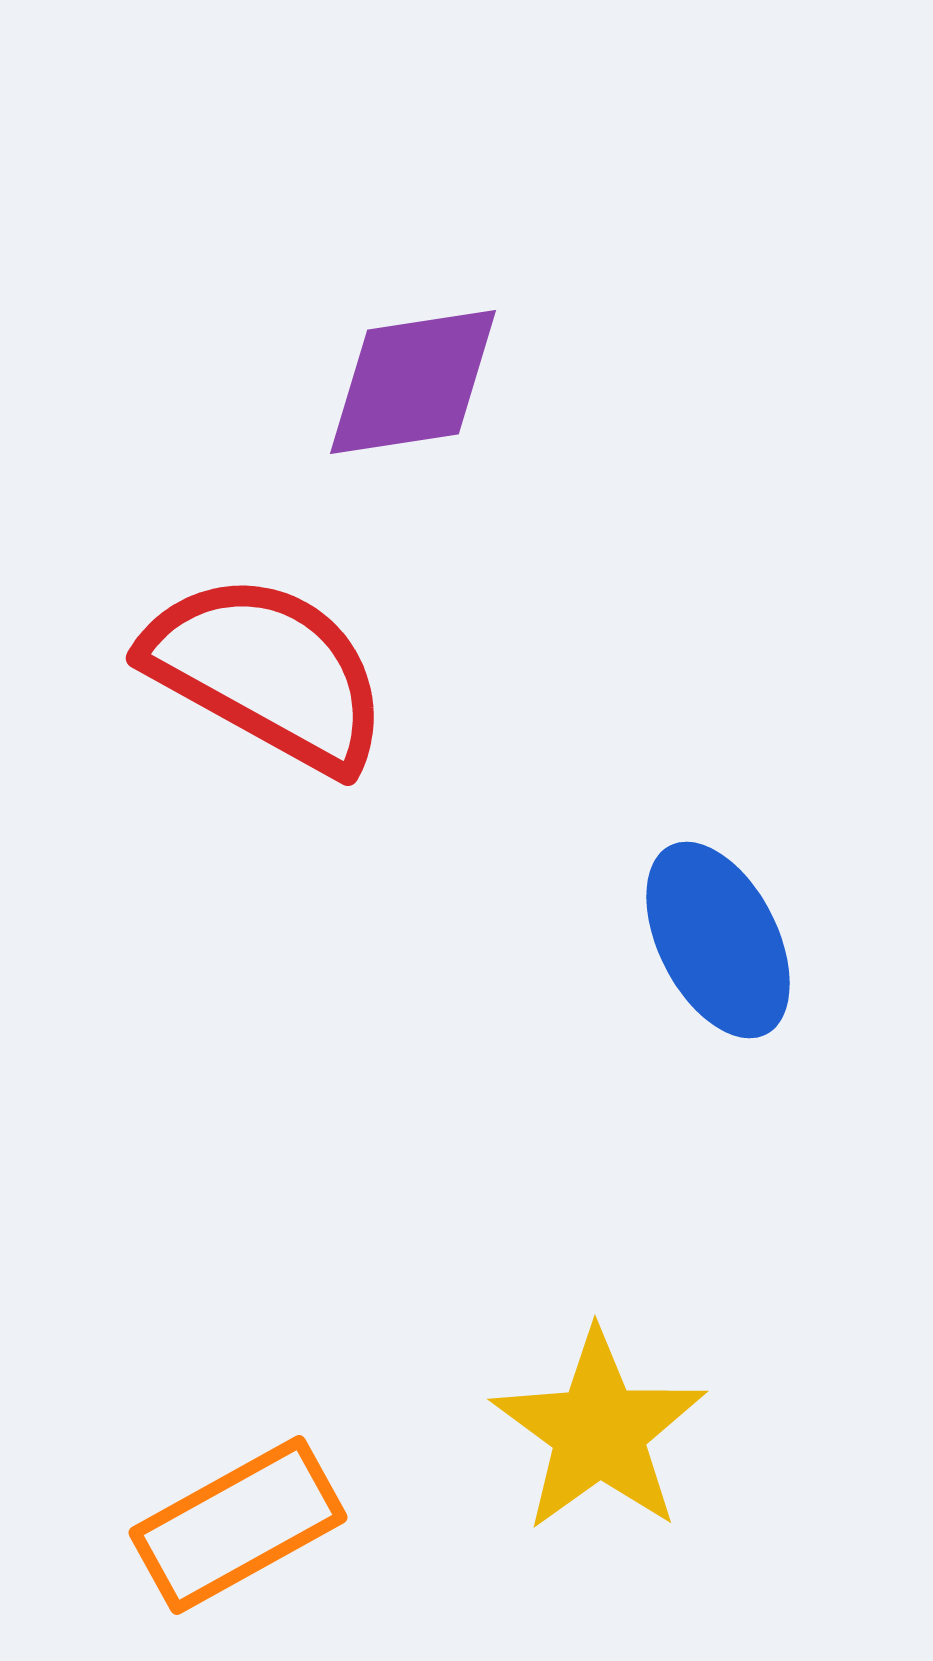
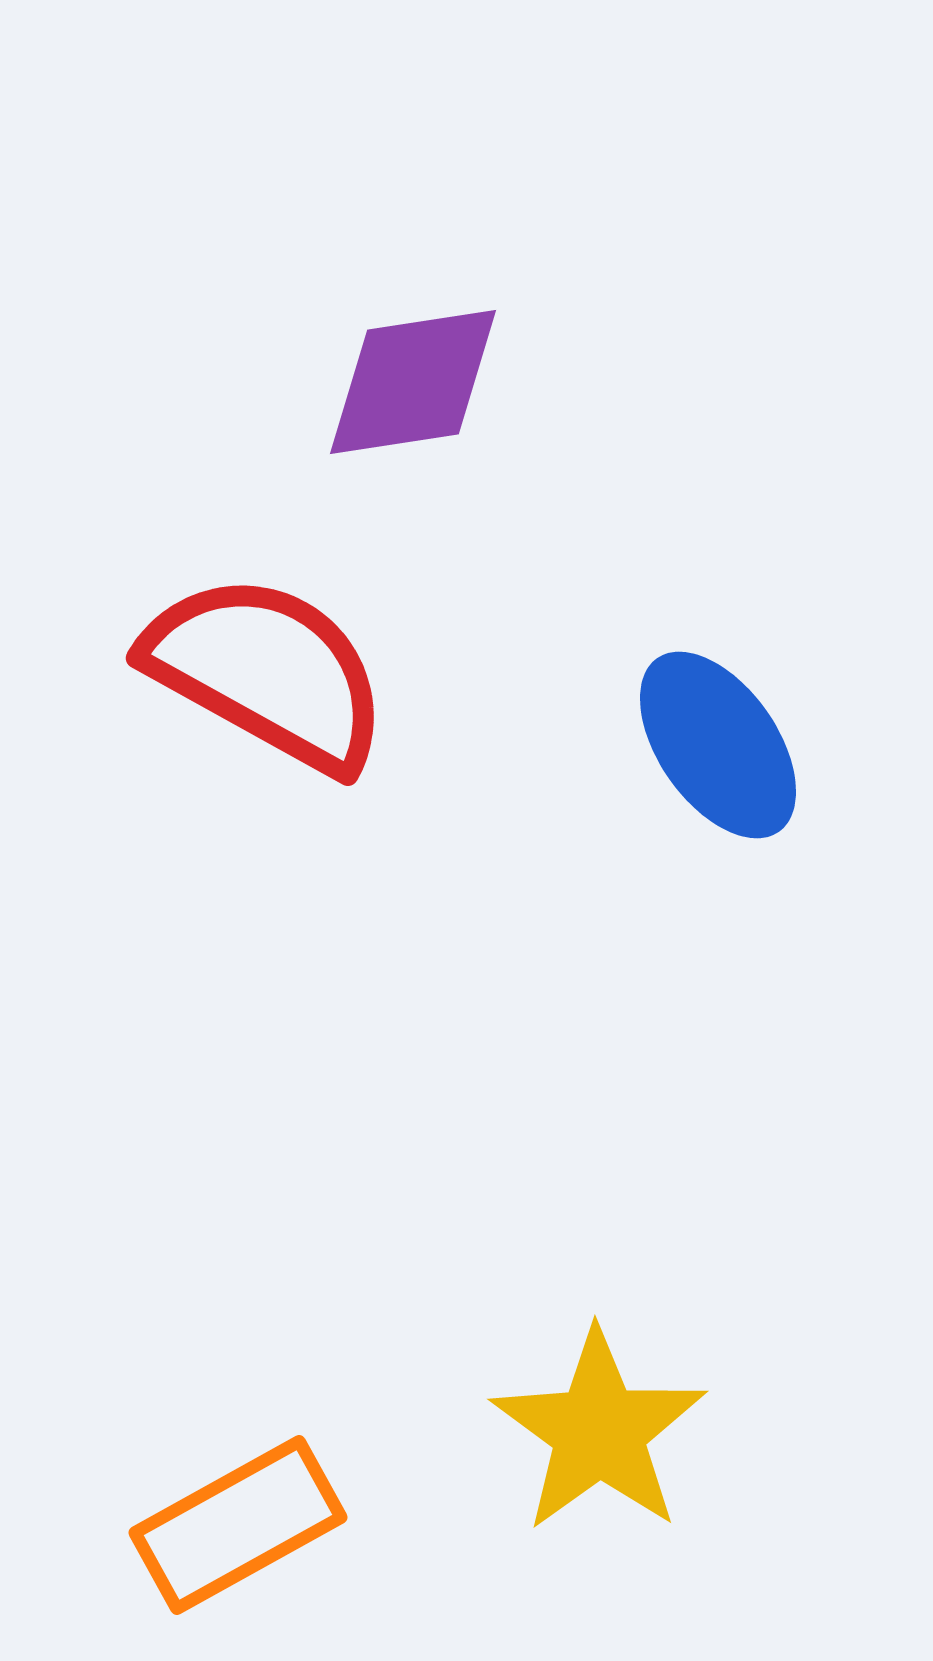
blue ellipse: moved 195 px up; rotated 8 degrees counterclockwise
